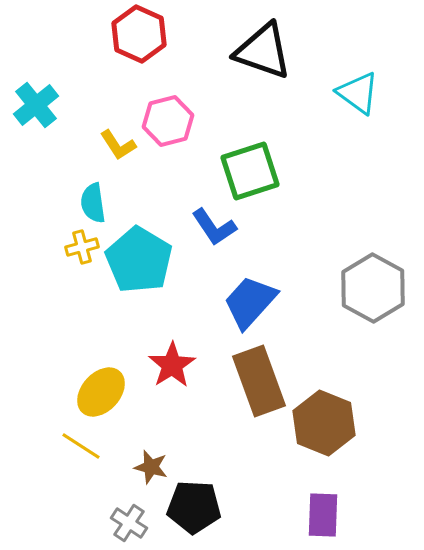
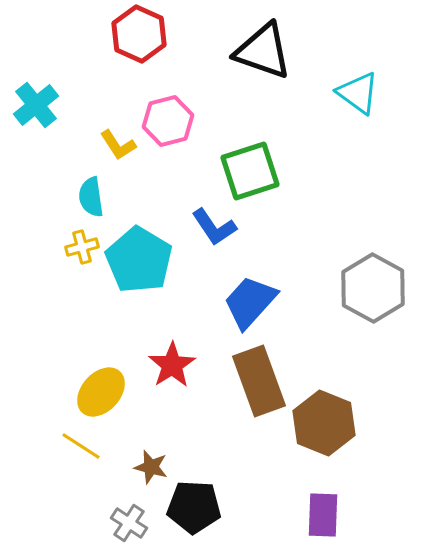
cyan semicircle: moved 2 px left, 6 px up
